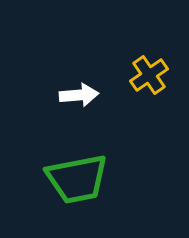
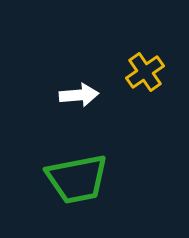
yellow cross: moved 4 px left, 3 px up
